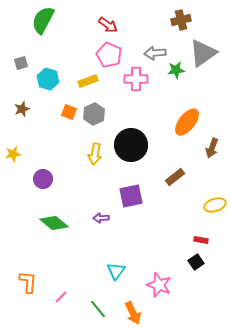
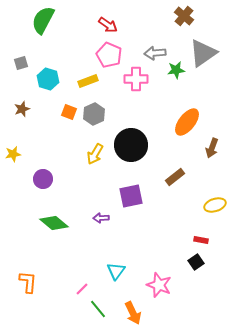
brown cross: moved 3 px right, 4 px up; rotated 36 degrees counterclockwise
yellow arrow: rotated 20 degrees clockwise
pink line: moved 21 px right, 8 px up
